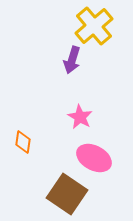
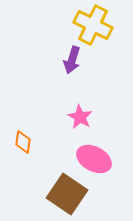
yellow cross: moved 1 px left, 1 px up; rotated 24 degrees counterclockwise
pink ellipse: moved 1 px down
